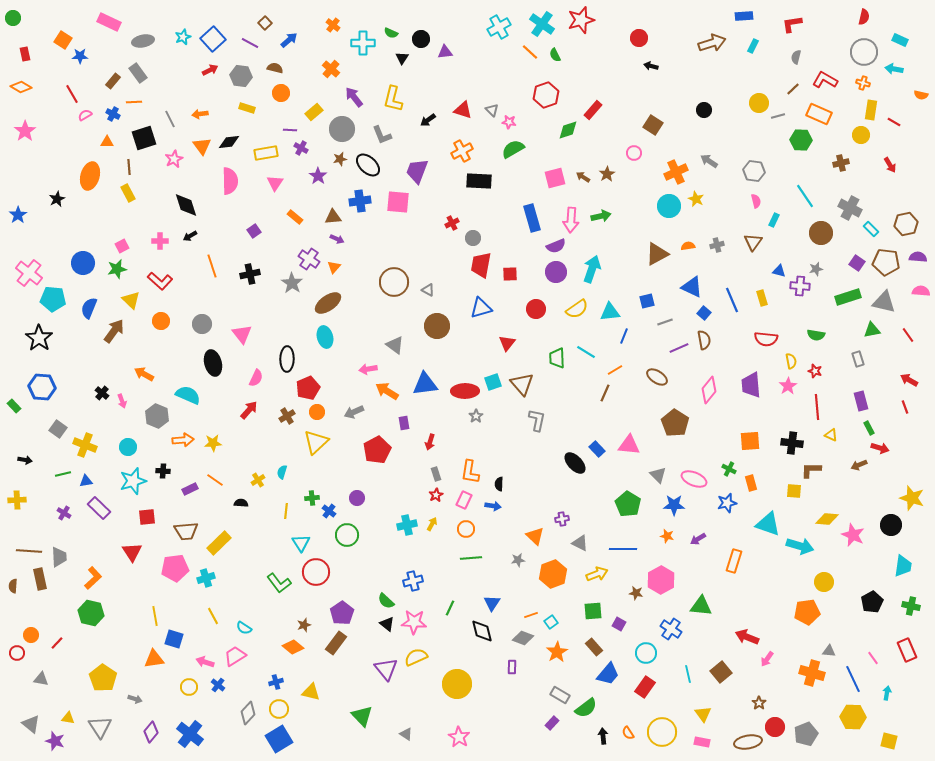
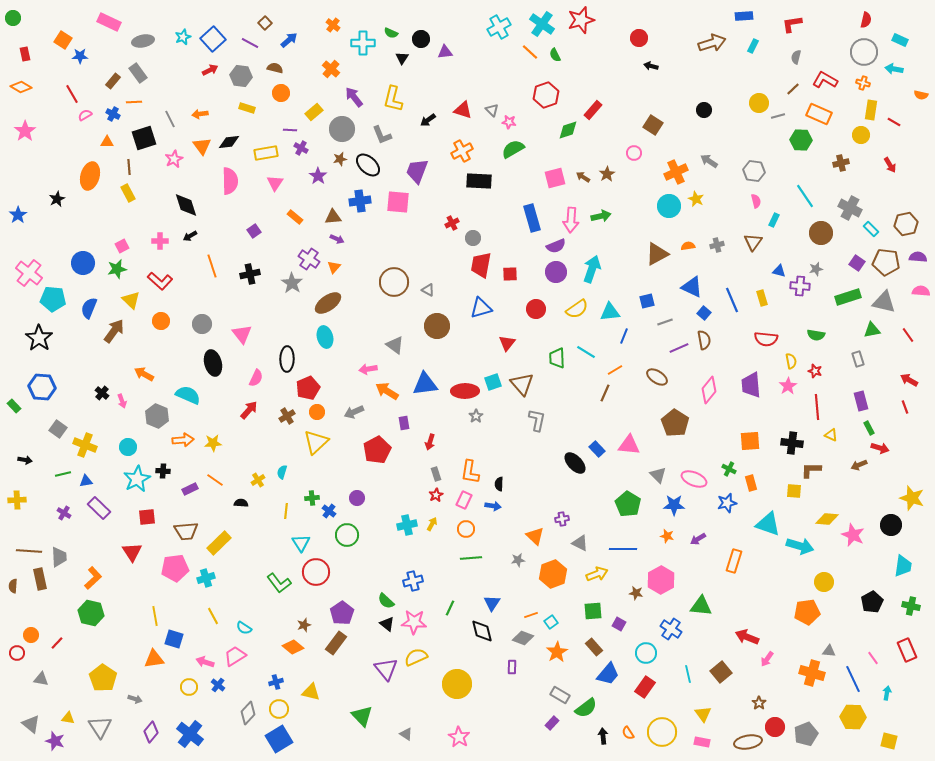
red semicircle at (864, 17): moved 2 px right, 3 px down
cyan star at (133, 481): moved 4 px right, 2 px up; rotated 12 degrees counterclockwise
